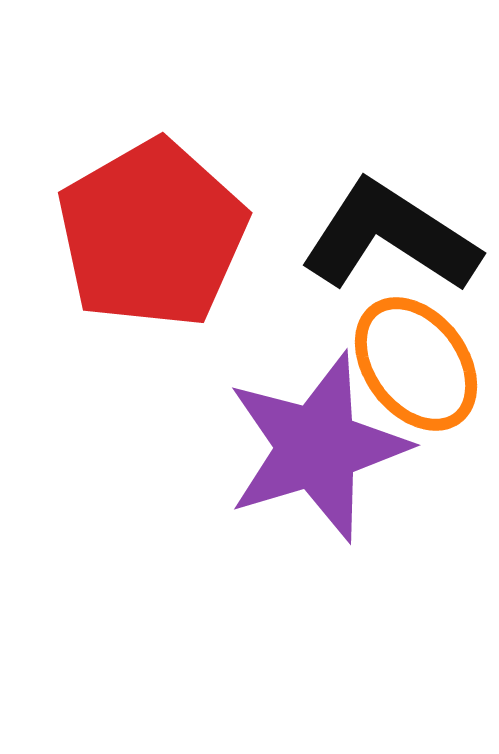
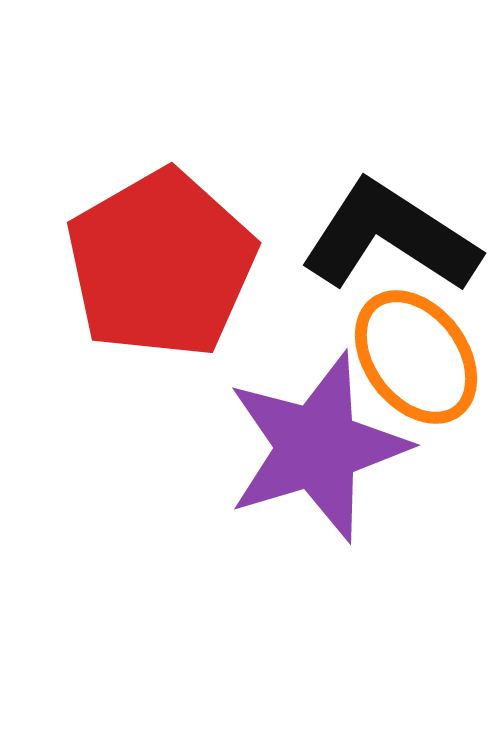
red pentagon: moved 9 px right, 30 px down
orange ellipse: moved 7 px up
